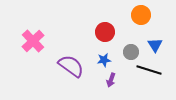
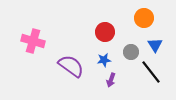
orange circle: moved 3 px right, 3 px down
pink cross: rotated 30 degrees counterclockwise
black line: moved 2 px right, 2 px down; rotated 35 degrees clockwise
